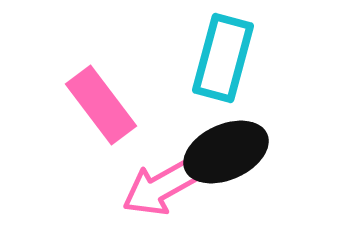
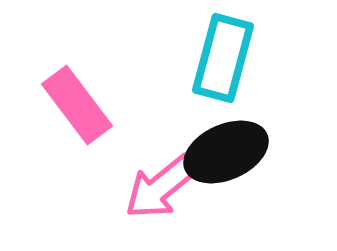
pink rectangle: moved 24 px left
pink arrow: rotated 10 degrees counterclockwise
